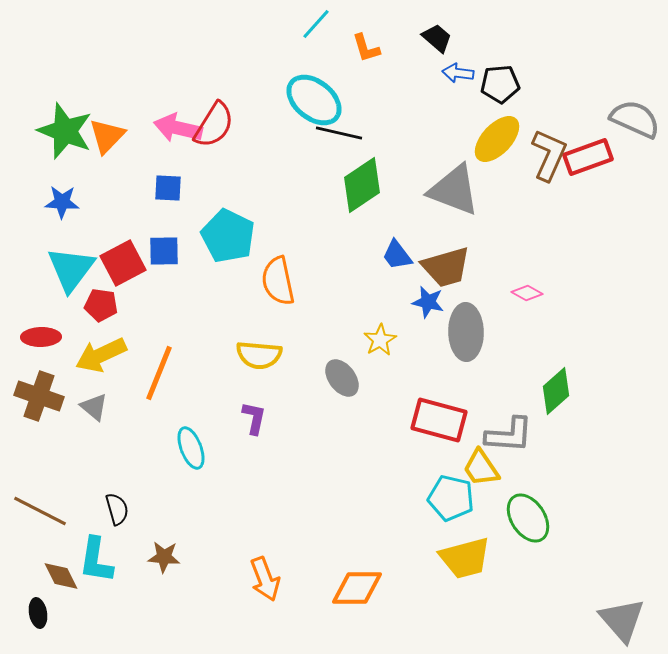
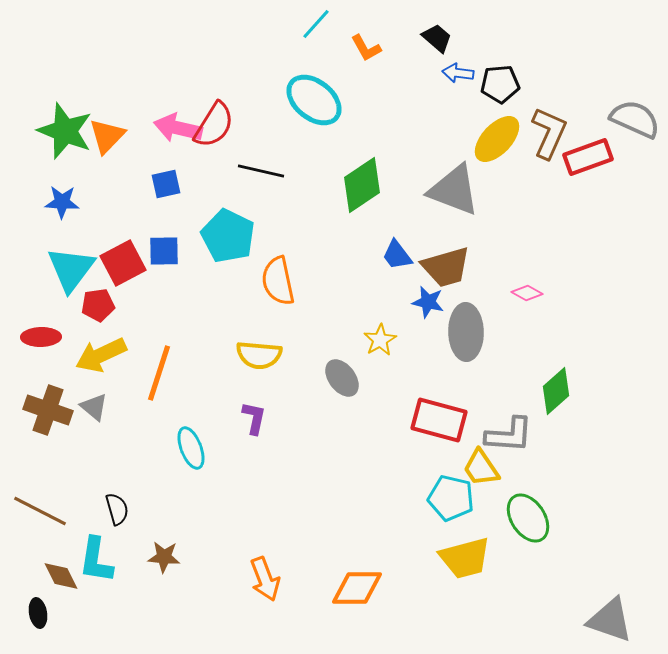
orange L-shape at (366, 48): rotated 12 degrees counterclockwise
black line at (339, 133): moved 78 px left, 38 px down
brown L-shape at (549, 155): moved 22 px up
blue square at (168, 188): moved 2 px left, 4 px up; rotated 16 degrees counterclockwise
red pentagon at (101, 305): moved 3 px left; rotated 16 degrees counterclockwise
orange line at (159, 373): rotated 4 degrees counterclockwise
brown cross at (39, 396): moved 9 px right, 14 px down
gray triangle at (622, 620): moved 12 px left; rotated 30 degrees counterclockwise
